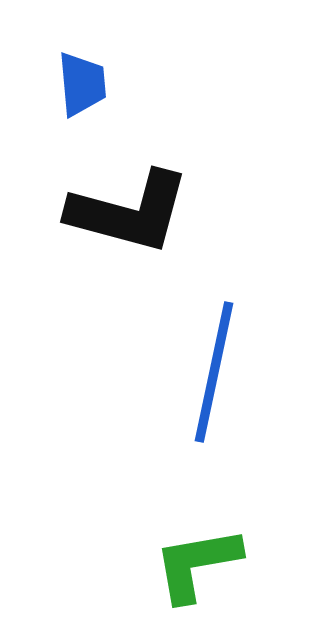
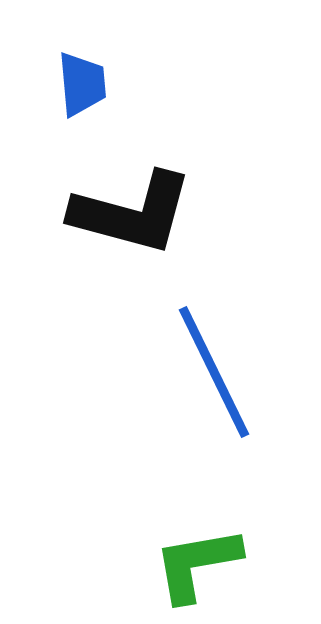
black L-shape: moved 3 px right, 1 px down
blue line: rotated 38 degrees counterclockwise
